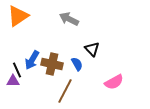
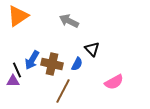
gray arrow: moved 2 px down
blue semicircle: rotated 56 degrees clockwise
brown line: moved 2 px left
